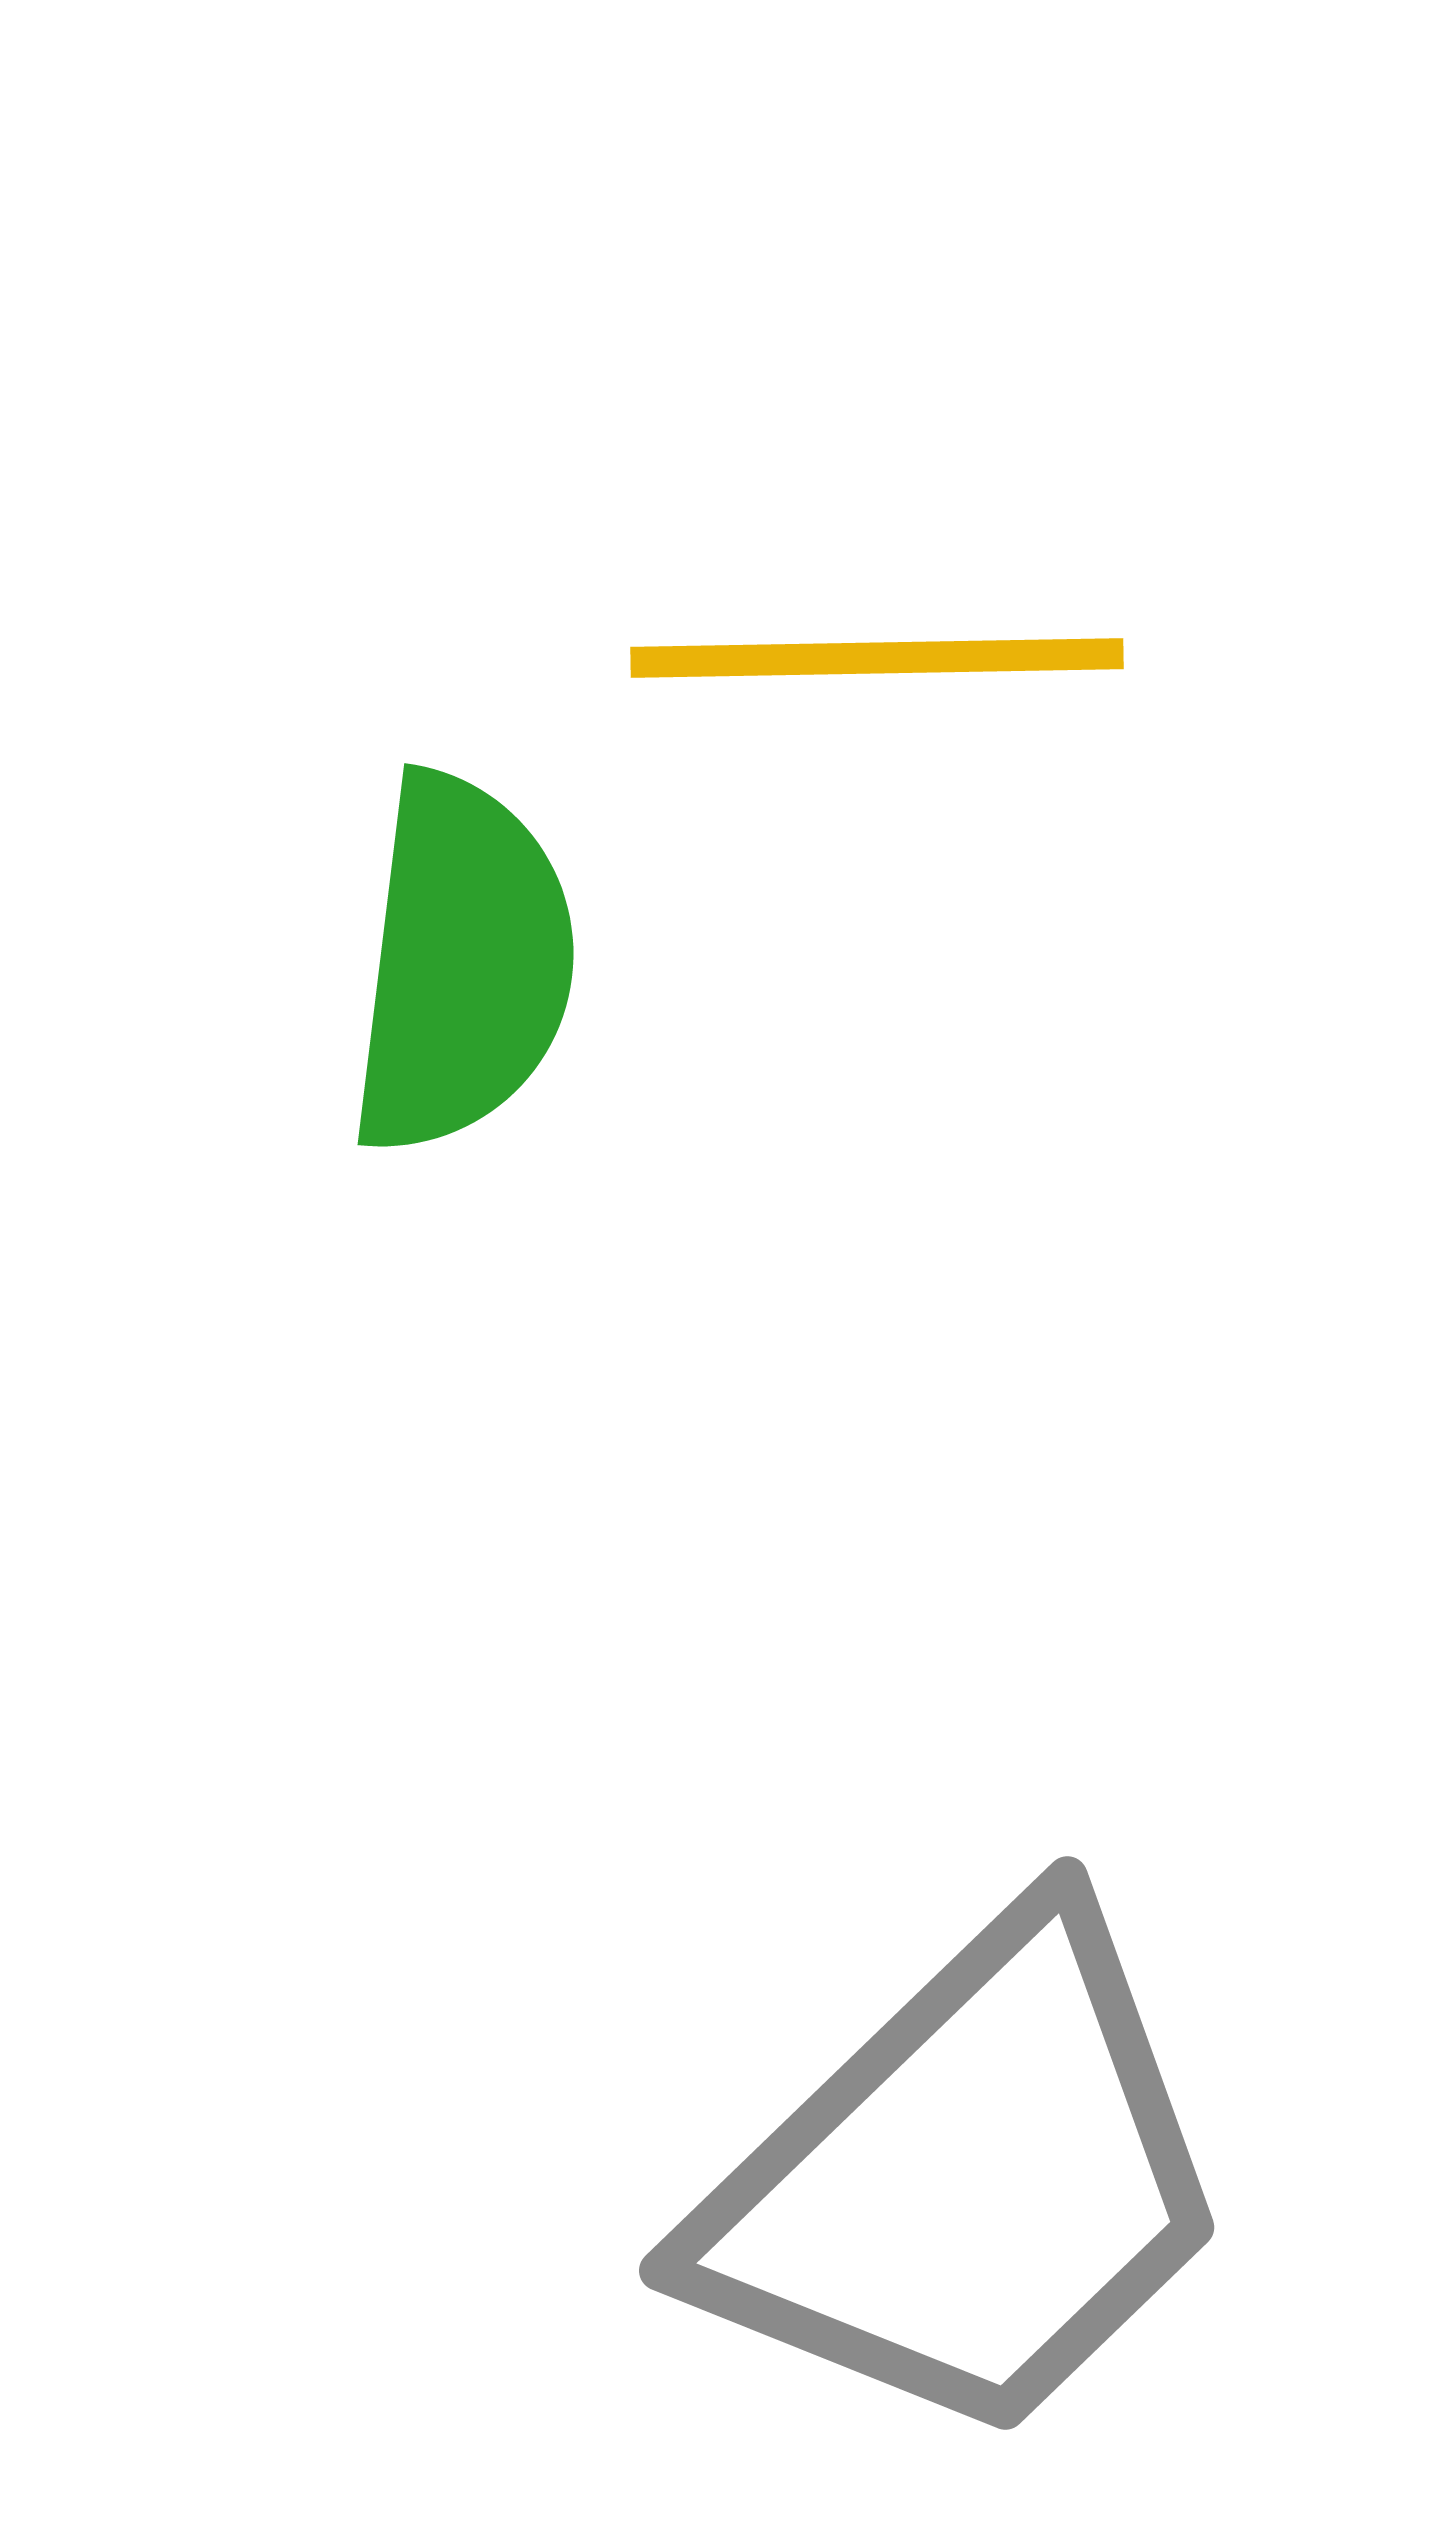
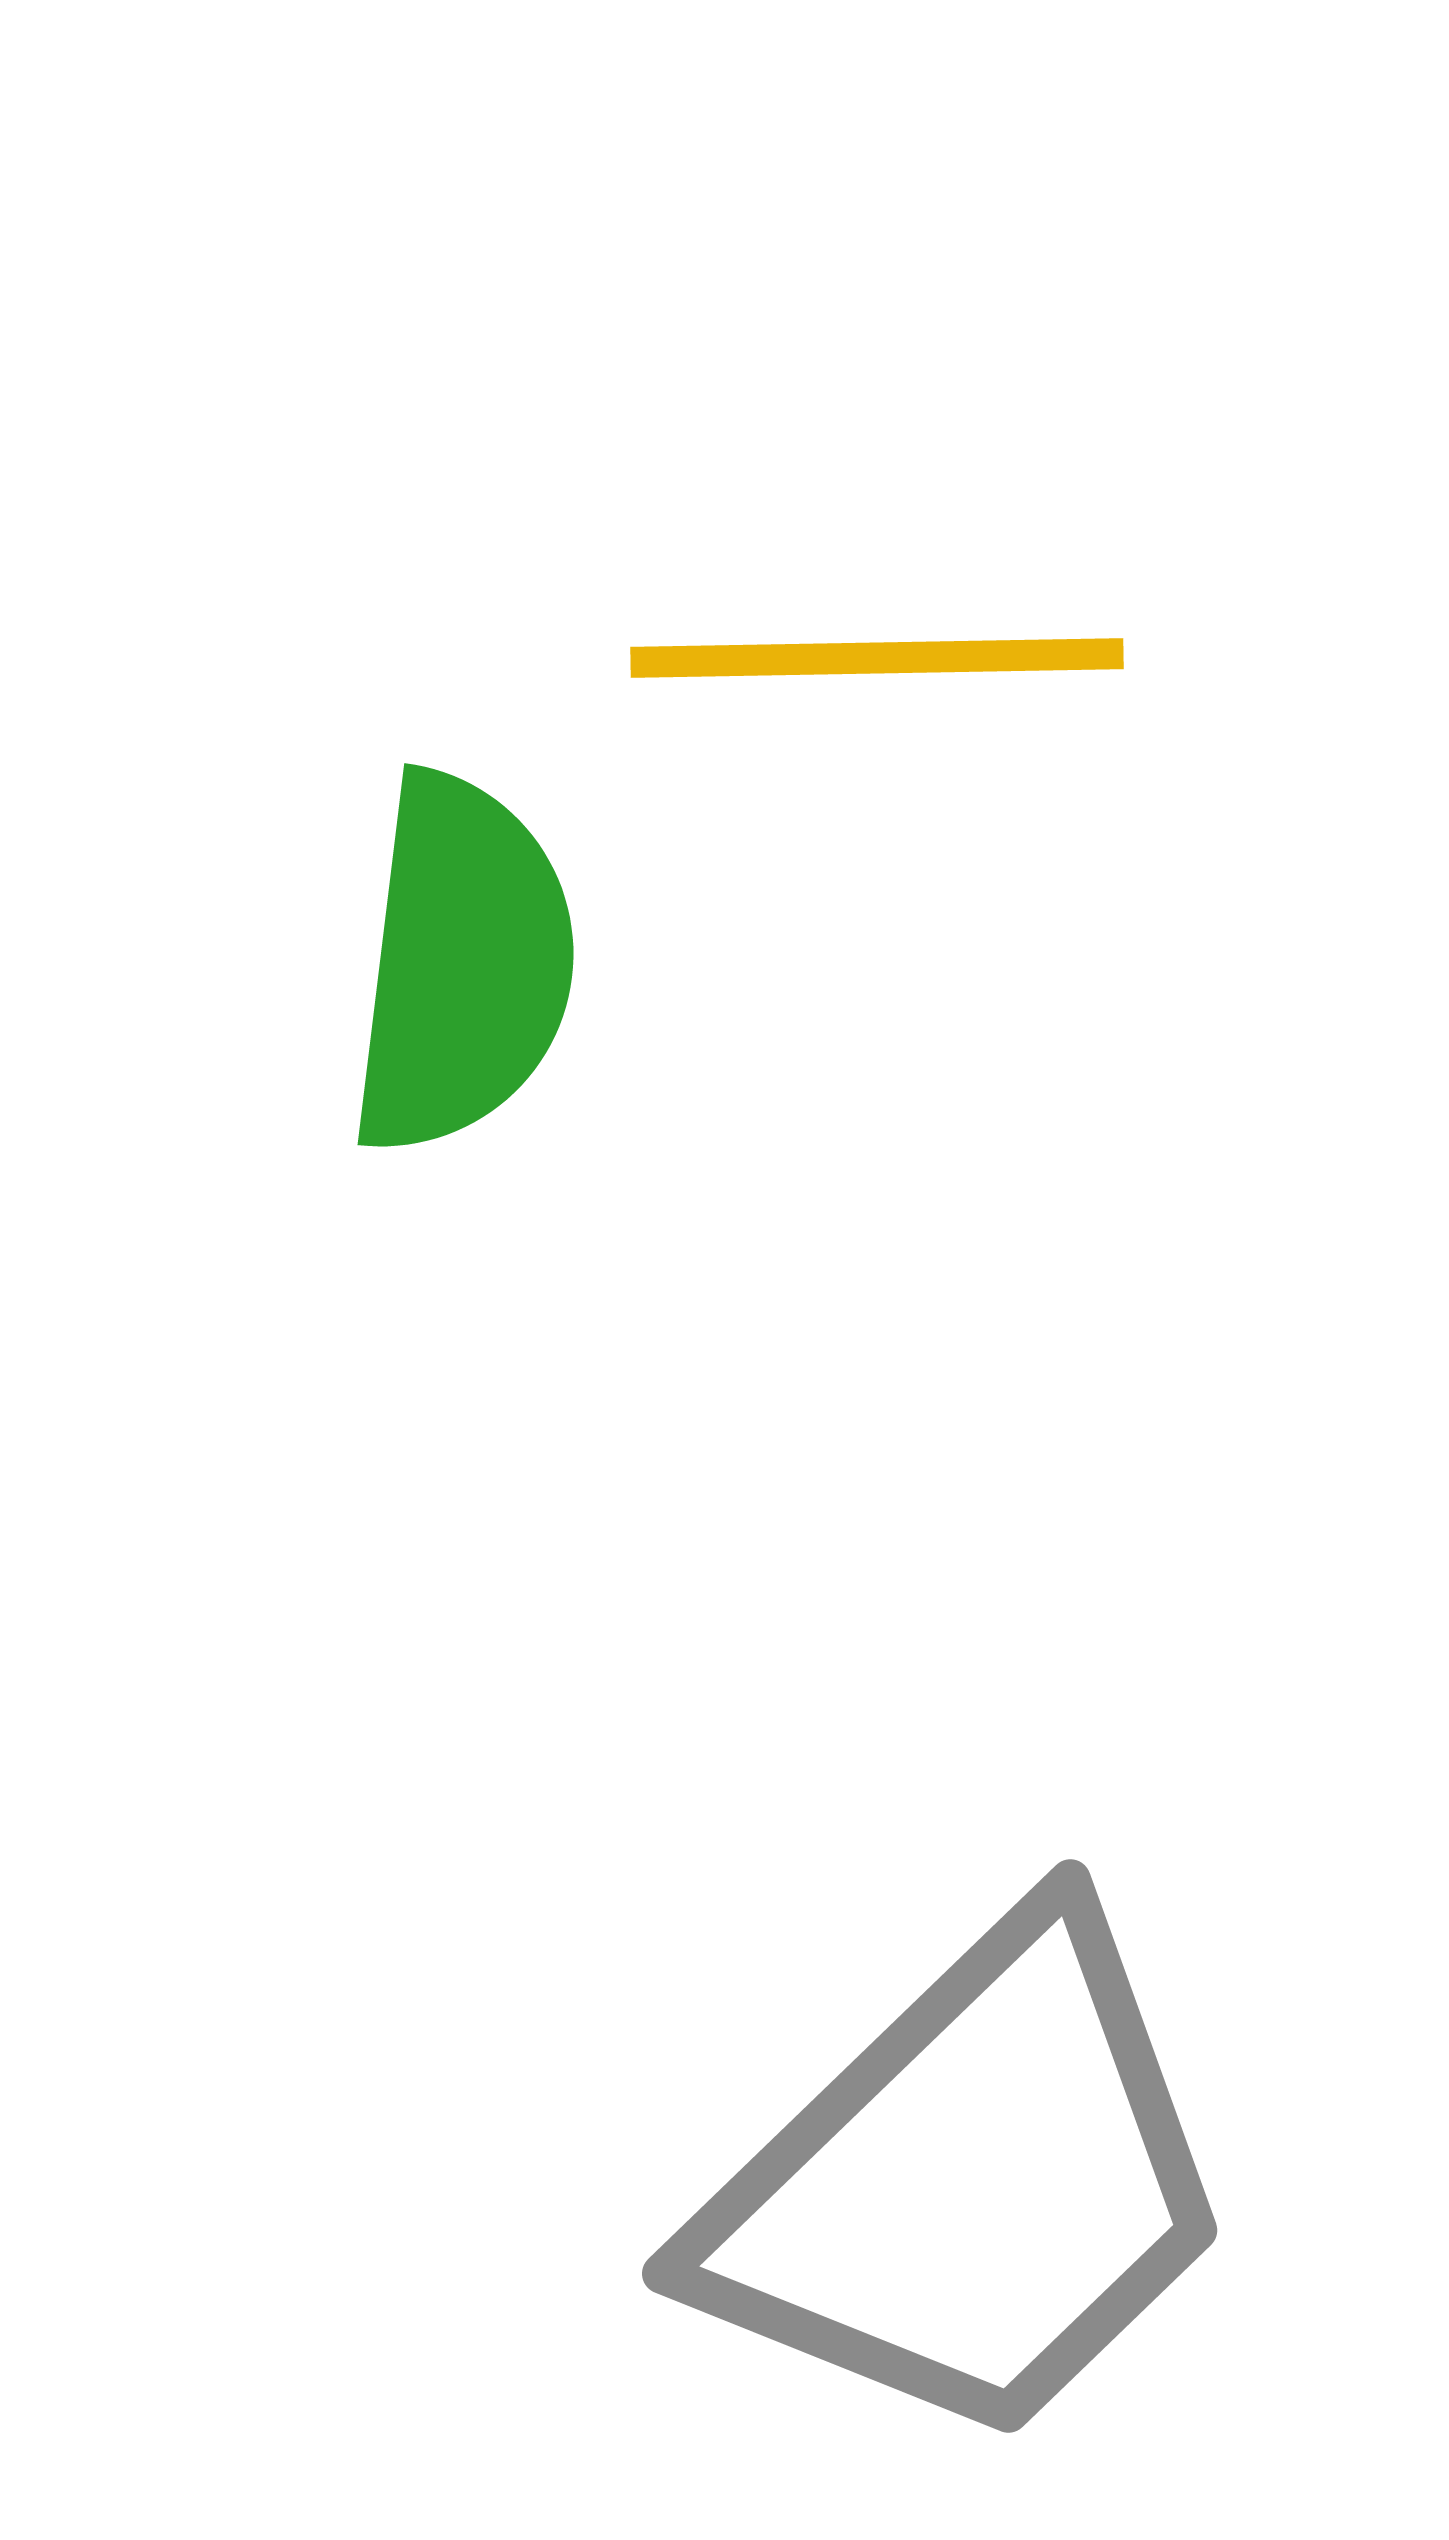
gray trapezoid: moved 3 px right, 3 px down
